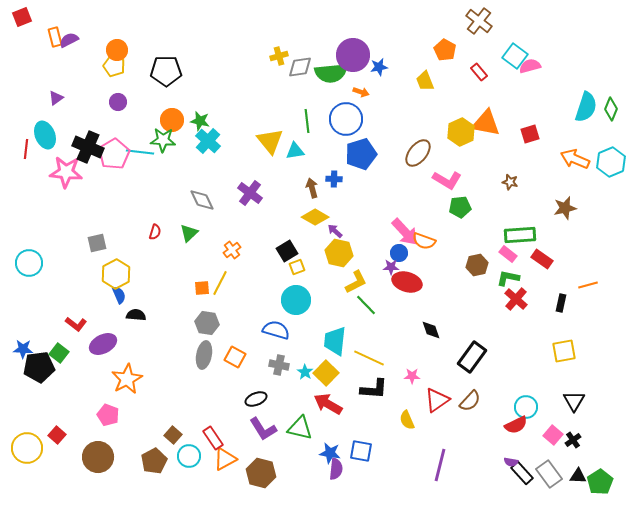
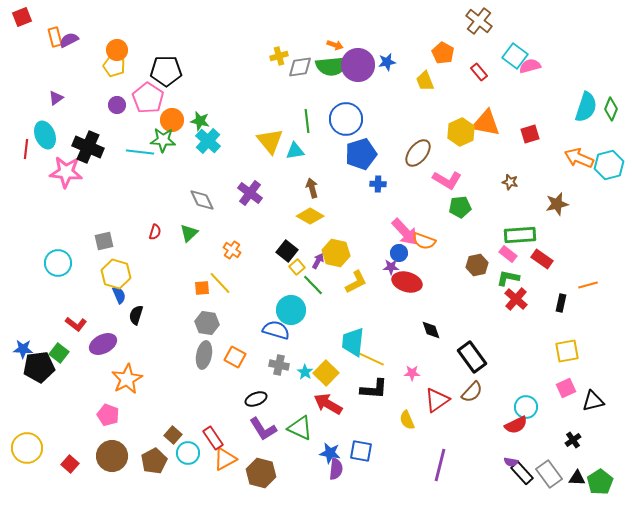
orange pentagon at (445, 50): moved 2 px left, 3 px down
purple circle at (353, 55): moved 5 px right, 10 px down
blue star at (379, 67): moved 8 px right, 5 px up
green semicircle at (331, 73): moved 1 px right, 7 px up
orange arrow at (361, 92): moved 26 px left, 47 px up
purple circle at (118, 102): moved 1 px left, 3 px down
pink pentagon at (114, 154): moved 34 px right, 56 px up; rotated 8 degrees counterclockwise
orange arrow at (575, 159): moved 4 px right, 1 px up
cyan hexagon at (611, 162): moved 2 px left, 3 px down; rotated 8 degrees clockwise
blue cross at (334, 179): moved 44 px right, 5 px down
brown star at (565, 208): moved 8 px left, 4 px up
yellow diamond at (315, 217): moved 5 px left, 1 px up
purple arrow at (335, 231): moved 17 px left, 30 px down; rotated 77 degrees clockwise
gray square at (97, 243): moved 7 px right, 2 px up
orange cross at (232, 250): rotated 18 degrees counterclockwise
black square at (287, 251): rotated 20 degrees counterclockwise
yellow hexagon at (339, 253): moved 3 px left
cyan circle at (29, 263): moved 29 px right
yellow square at (297, 267): rotated 21 degrees counterclockwise
yellow hexagon at (116, 274): rotated 16 degrees counterclockwise
yellow line at (220, 283): rotated 70 degrees counterclockwise
cyan circle at (296, 300): moved 5 px left, 10 px down
green line at (366, 305): moved 53 px left, 20 px up
black semicircle at (136, 315): rotated 78 degrees counterclockwise
cyan trapezoid at (335, 341): moved 18 px right, 1 px down
yellow square at (564, 351): moved 3 px right
black rectangle at (472, 357): rotated 72 degrees counterclockwise
pink star at (412, 376): moved 3 px up
brown semicircle at (470, 401): moved 2 px right, 9 px up
black triangle at (574, 401): moved 19 px right; rotated 45 degrees clockwise
green triangle at (300, 428): rotated 12 degrees clockwise
red square at (57, 435): moved 13 px right, 29 px down
pink square at (553, 435): moved 13 px right, 47 px up; rotated 24 degrees clockwise
cyan circle at (189, 456): moved 1 px left, 3 px up
brown circle at (98, 457): moved 14 px right, 1 px up
black triangle at (578, 476): moved 1 px left, 2 px down
